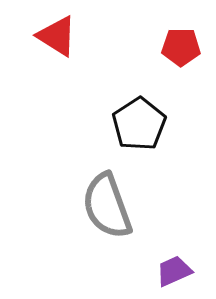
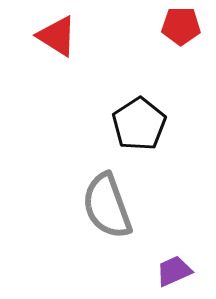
red pentagon: moved 21 px up
